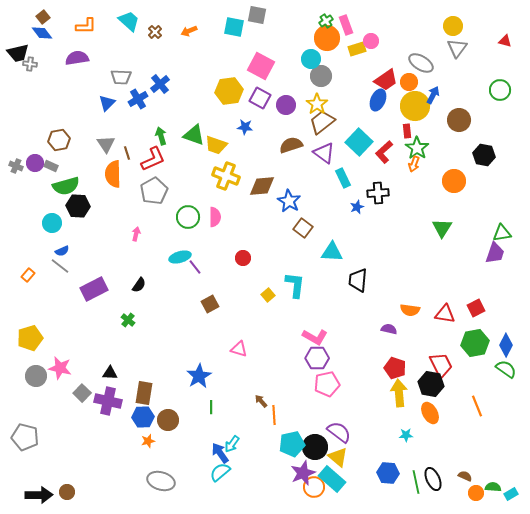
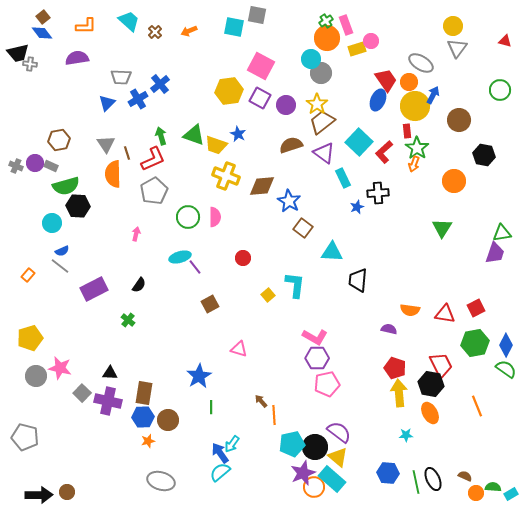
gray circle at (321, 76): moved 3 px up
red trapezoid at (386, 80): rotated 90 degrees counterclockwise
blue star at (245, 127): moved 7 px left, 7 px down; rotated 21 degrees clockwise
